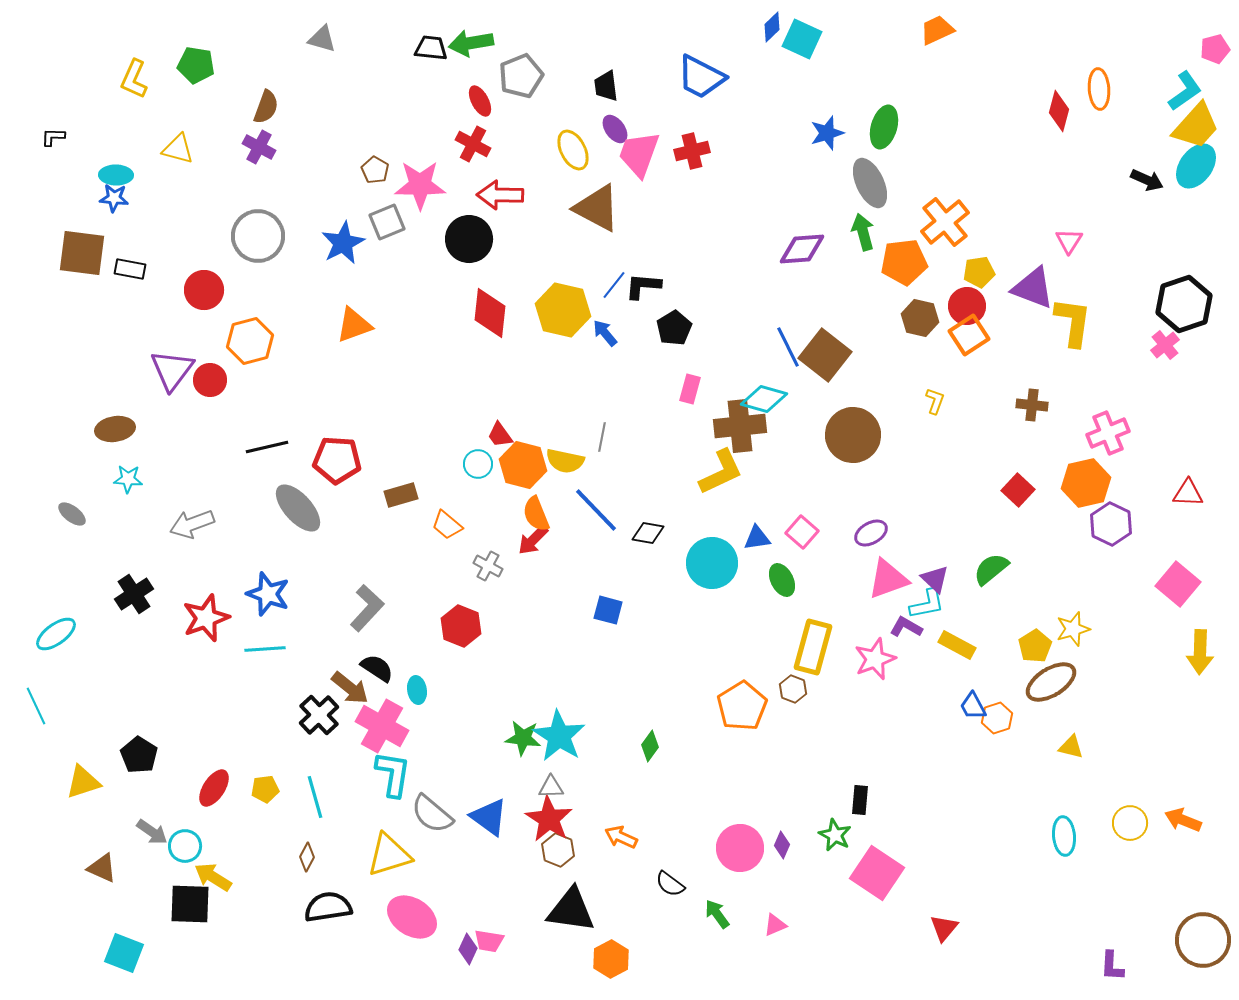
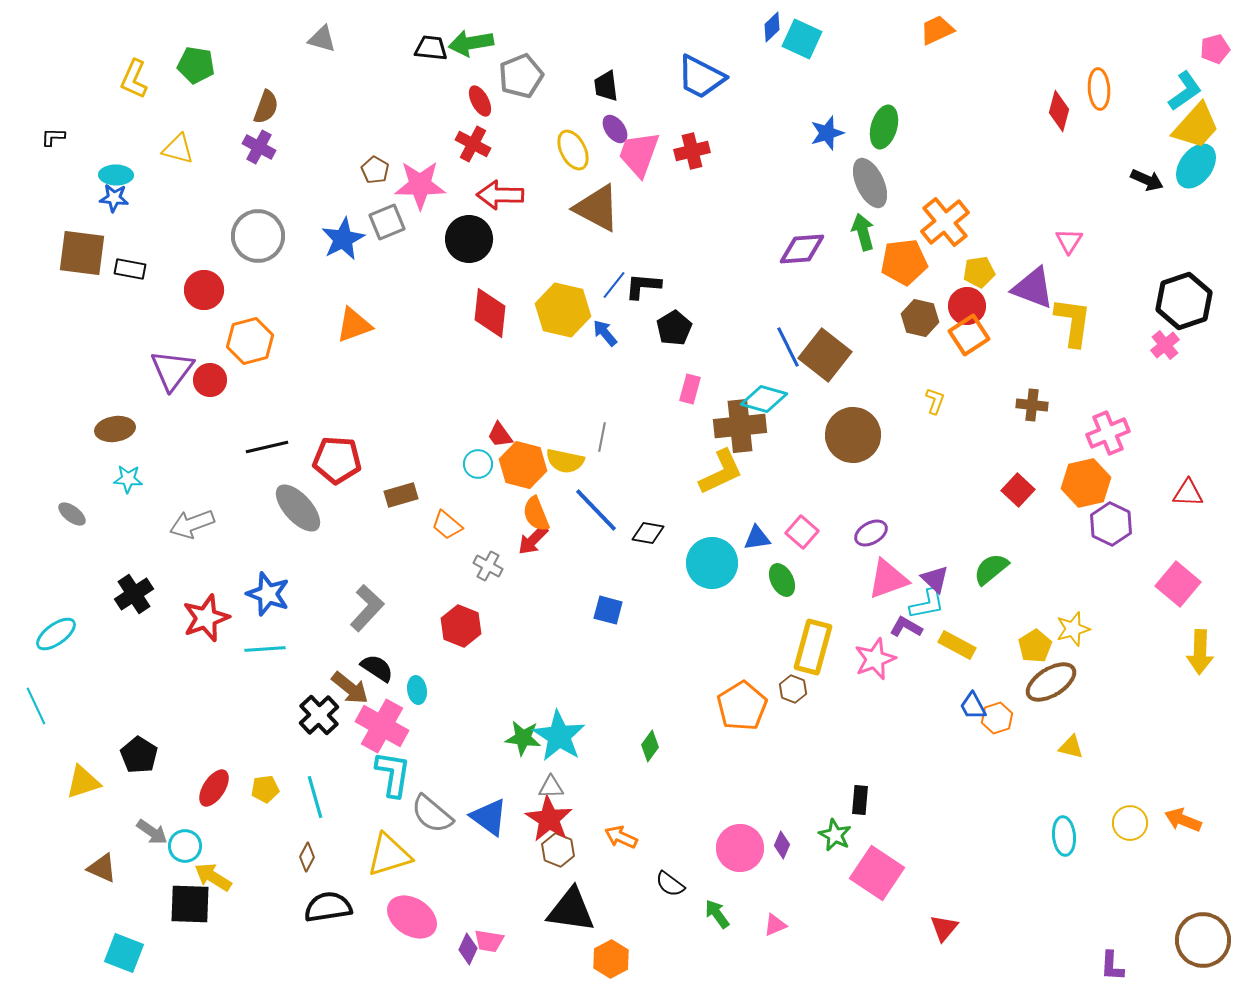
blue star at (343, 243): moved 4 px up
black hexagon at (1184, 304): moved 3 px up
